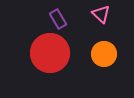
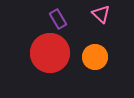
orange circle: moved 9 px left, 3 px down
